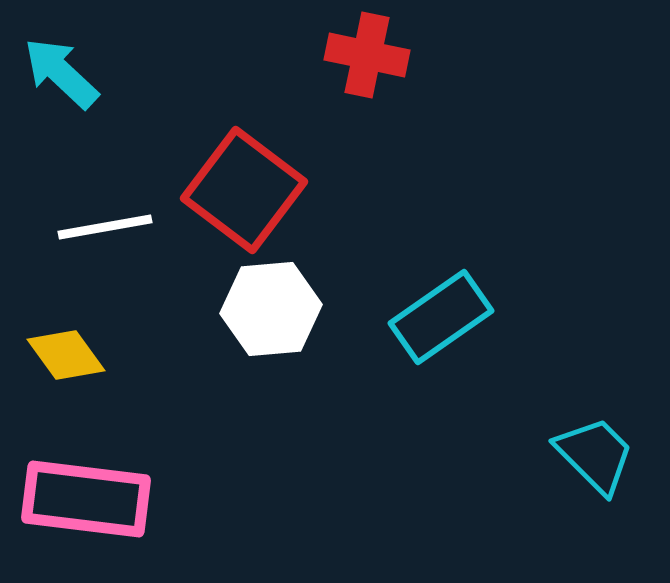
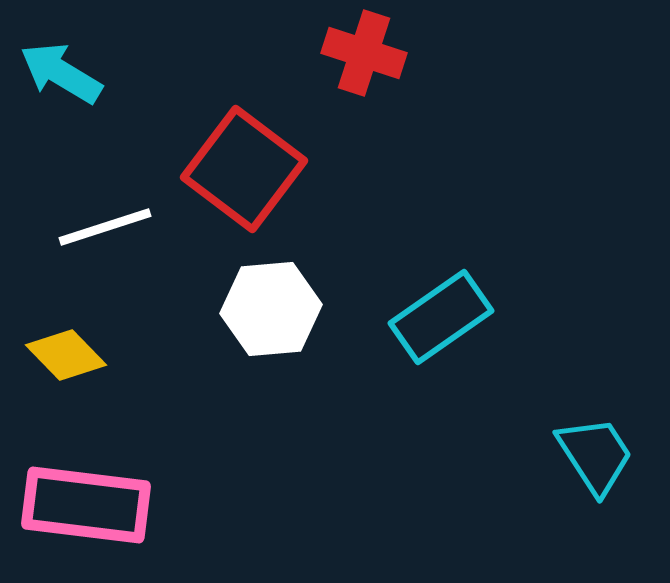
red cross: moved 3 px left, 2 px up; rotated 6 degrees clockwise
cyan arrow: rotated 12 degrees counterclockwise
red square: moved 21 px up
white line: rotated 8 degrees counterclockwise
yellow diamond: rotated 8 degrees counterclockwise
cyan trapezoid: rotated 12 degrees clockwise
pink rectangle: moved 6 px down
